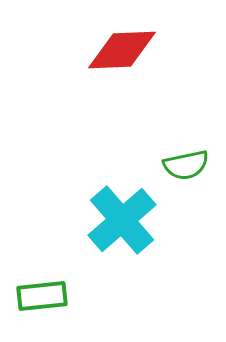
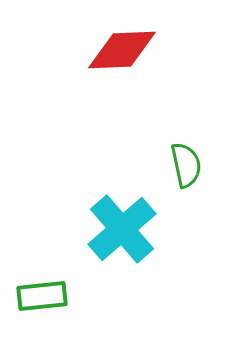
green semicircle: rotated 90 degrees counterclockwise
cyan cross: moved 9 px down
